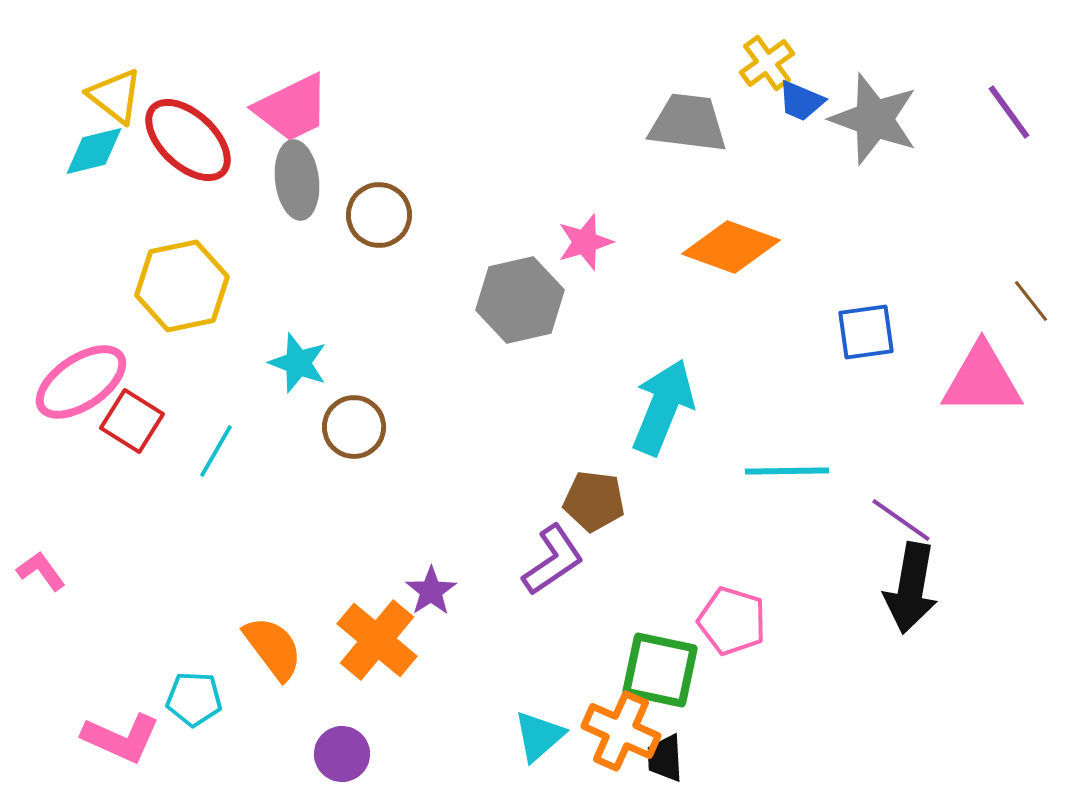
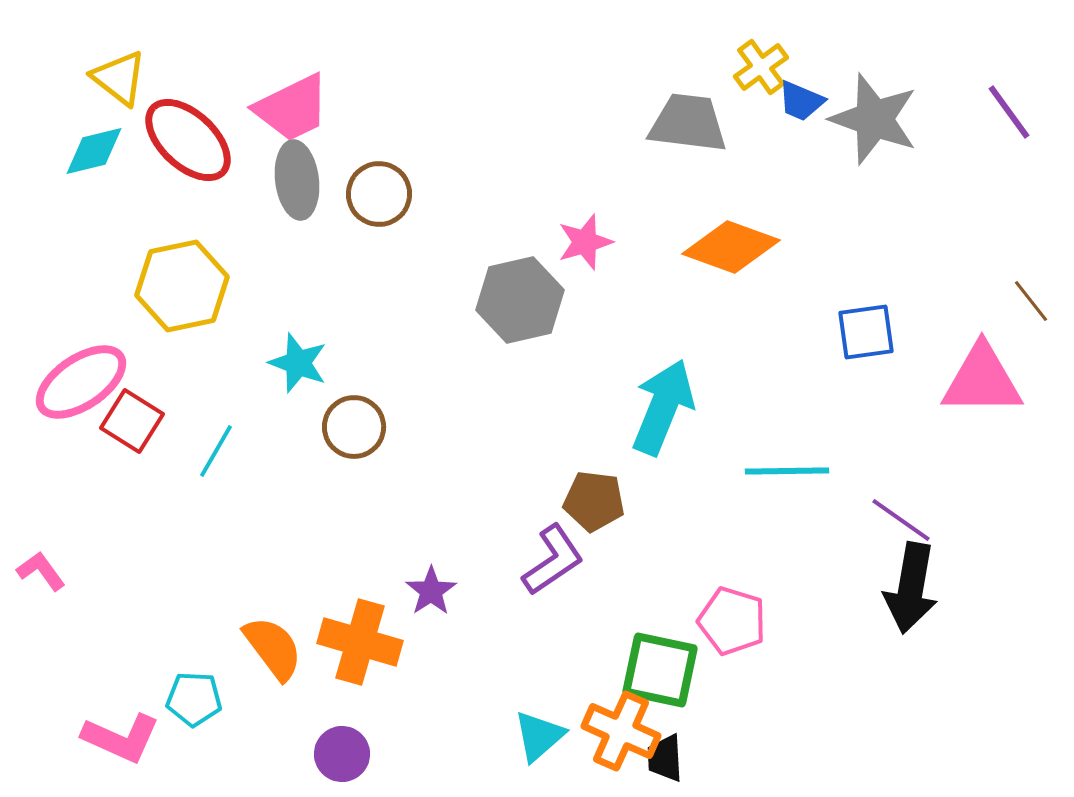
yellow cross at (767, 63): moved 6 px left, 4 px down
yellow triangle at (115, 96): moved 4 px right, 18 px up
brown circle at (379, 215): moved 21 px up
orange cross at (377, 640): moved 17 px left, 2 px down; rotated 24 degrees counterclockwise
